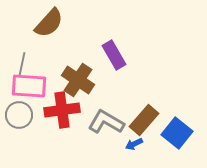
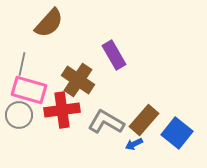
pink rectangle: moved 4 px down; rotated 12 degrees clockwise
